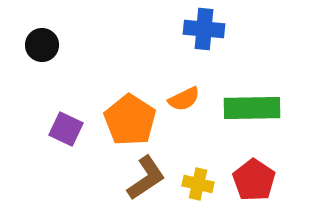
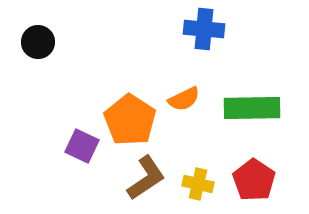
black circle: moved 4 px left, 3 px up
purple square: moved 16 px right, 17 px down
